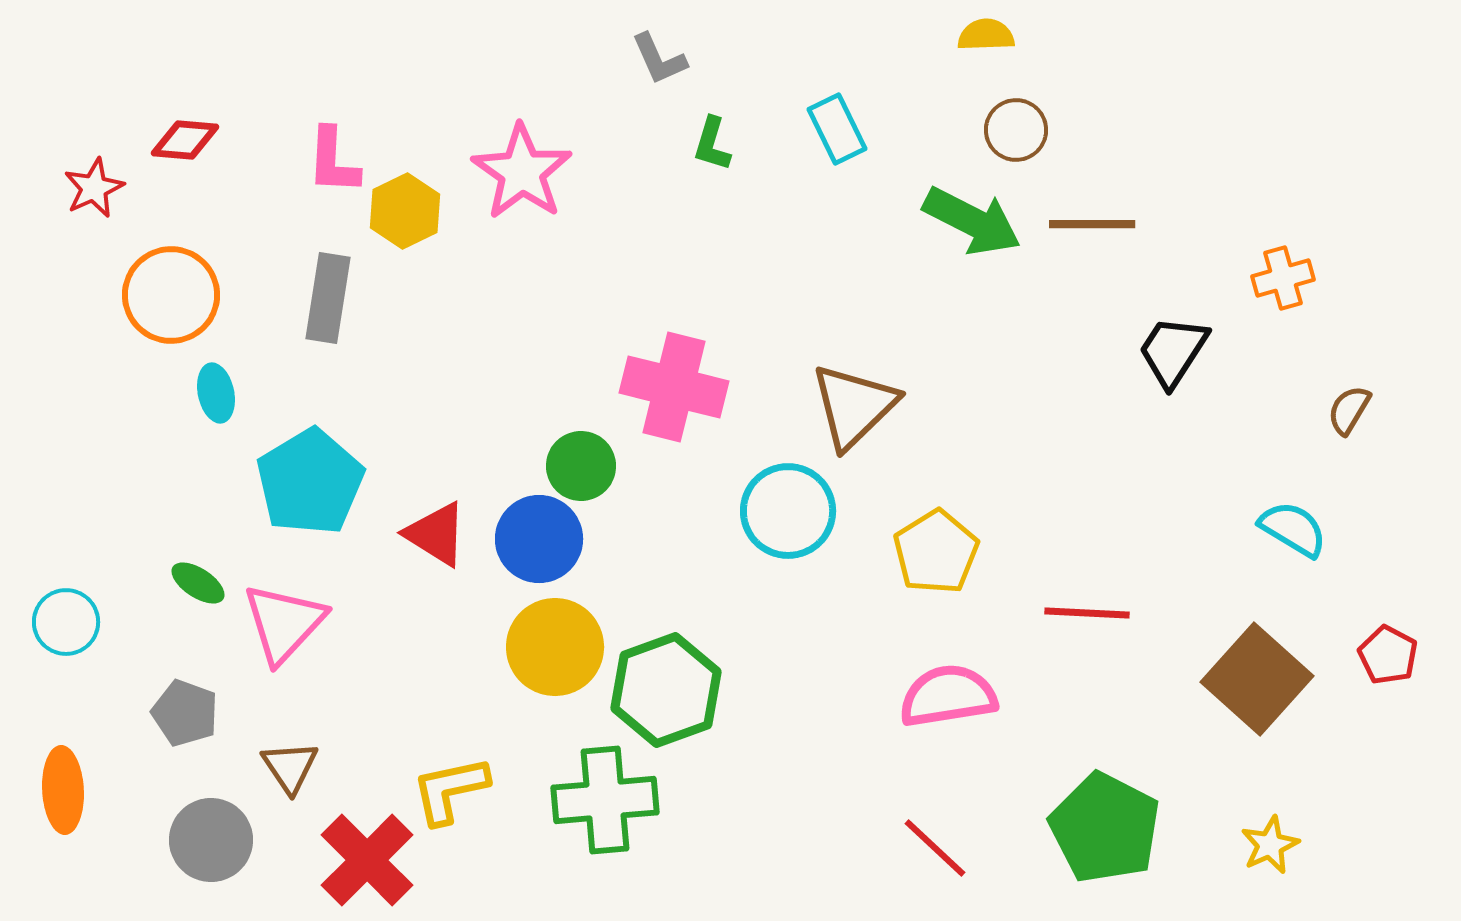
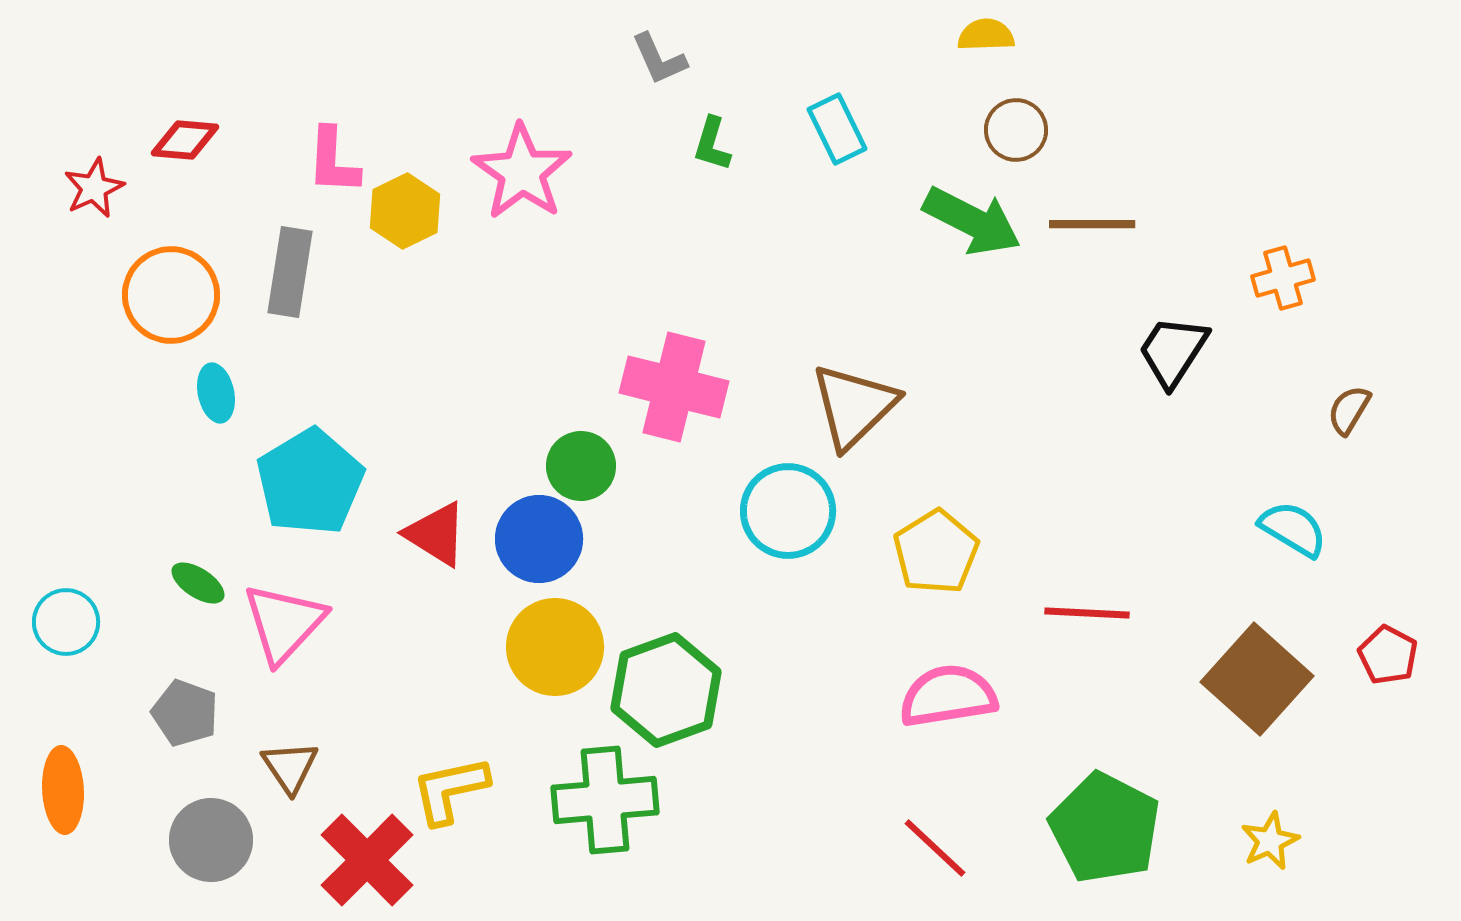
gray rectangle at (328, 298): moved 38 px left, 26 px up
yellow star at (1270, 845): moved 4 px up
